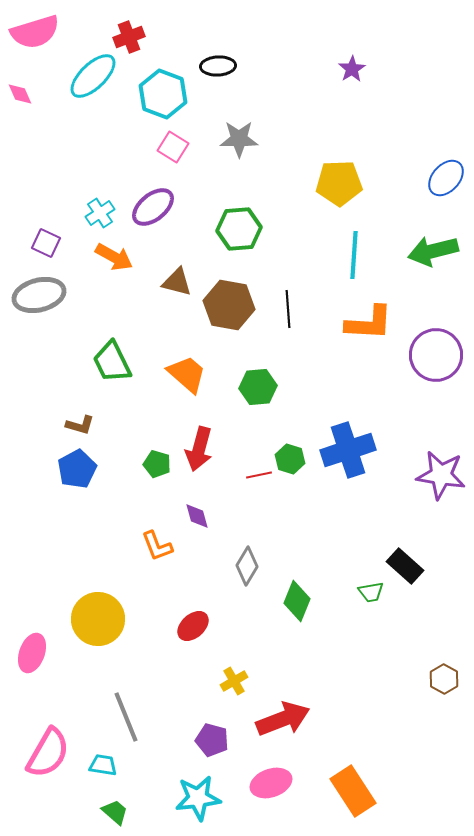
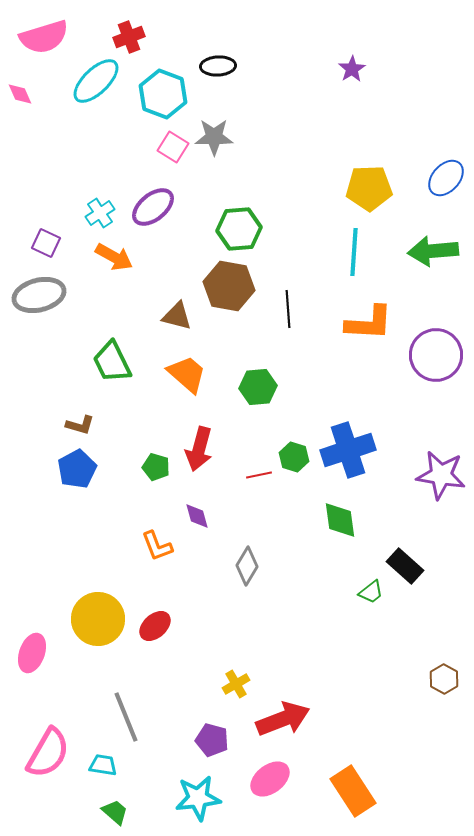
pink semicircle at (35, 32): moved 9 px right, 5 px down
cyan ellipse at (93, 76): moved 3 px right, 5 px down
gray star at (239, 139): moved 25 px left, 2 px up
yellow pentagon at (339, 183): moved 30 px right, 5 px down
green arrow at (433, 251): rotated 9 degrees clockwise
cyan line at (354, 255): moved 3 px up
brown triangle at (177, 282): moved 34 px down
brown hexagon at (229, 305): moved 19 px up
green hexagon at (290, 459): moved 4 px right, 2 px up
green pentagon at (157, 464): moved 1 px left, 3 px down
green trapezoid at (371, 592): rotated 28 degrees counterclockwise
green diamond at (297, 601): moved 43 px right, 81 px up; rotated 30 degrees counterclockwise
red ellipse at (193, 626): moved 38 px left
yellow cross at (234, 681): moved 2 px right, 3 px down
pink ellipse at (271, 783): moved 1 px left, 4 px up; rotated 18 degrees counterclockwise
